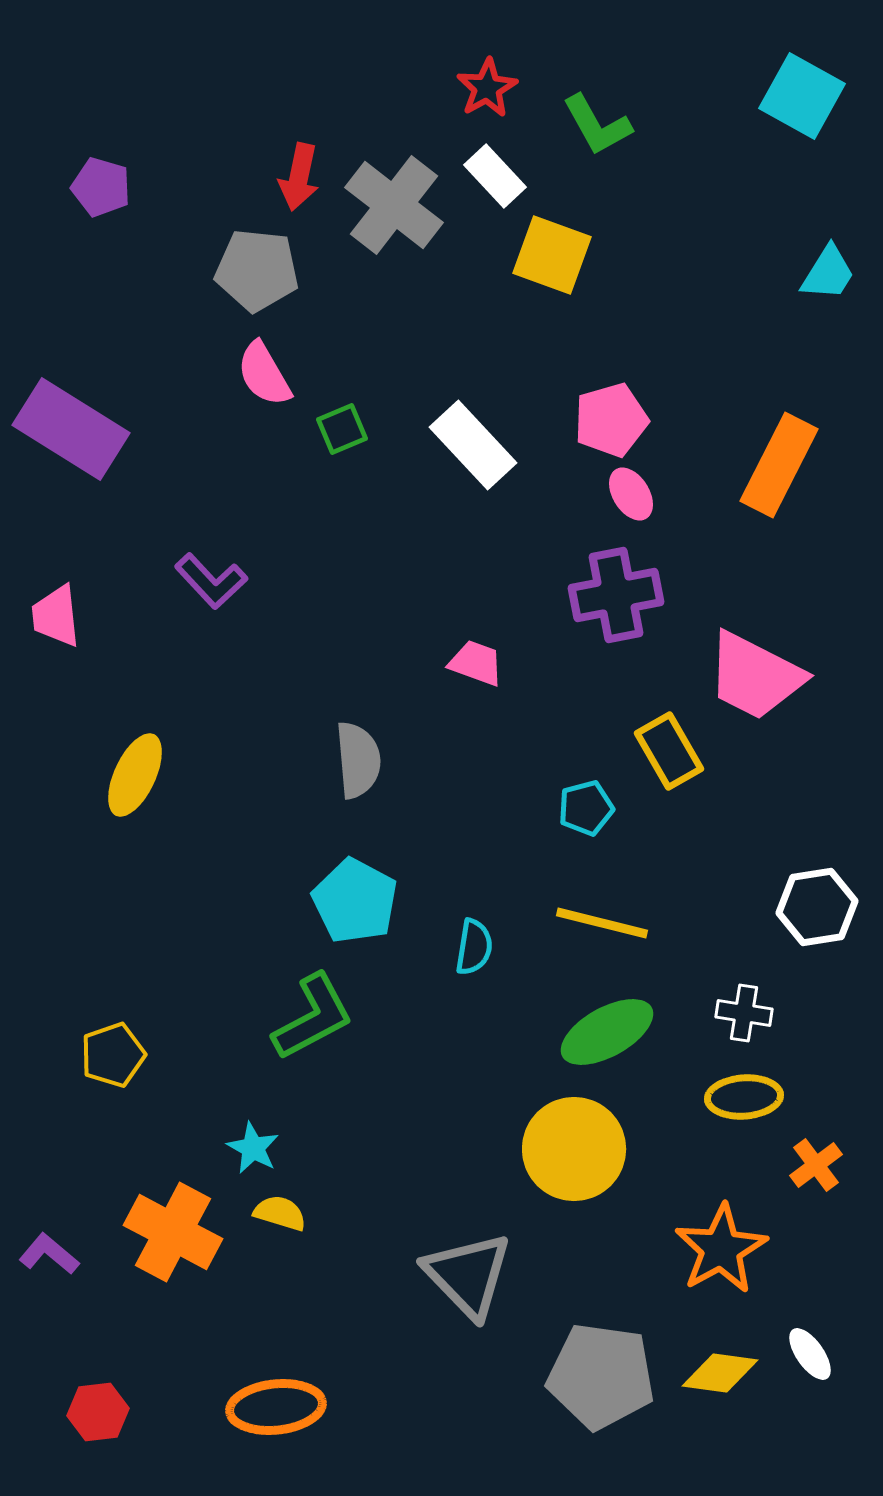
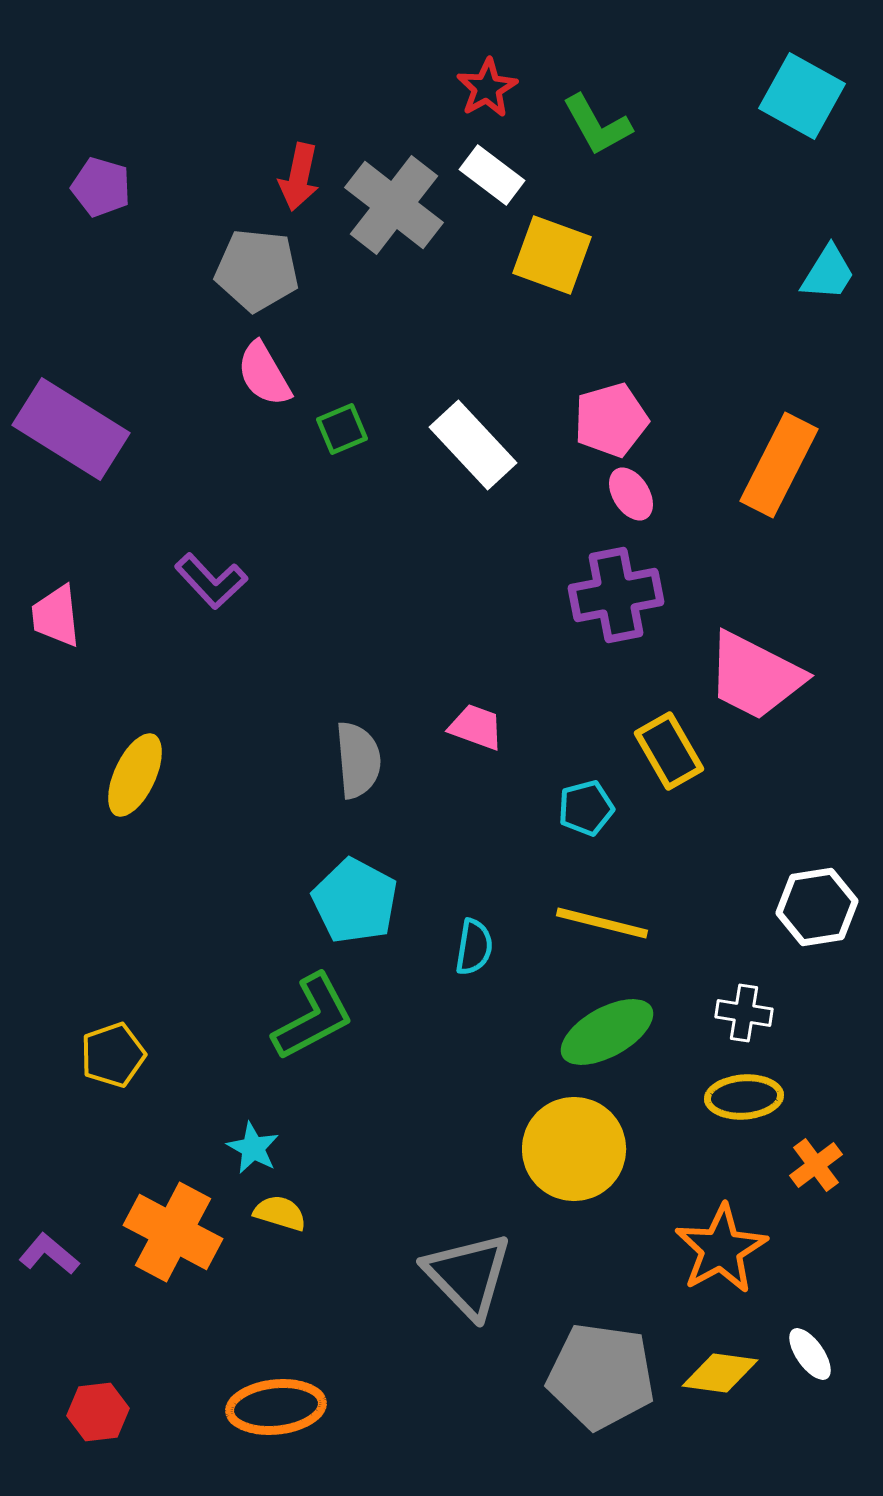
white rectangle at (495, 176): moved 3 px left, 1 px up; rotated 10 degrees counterclockwise
pink trapezoid at (476, 663): moved 64 px down
